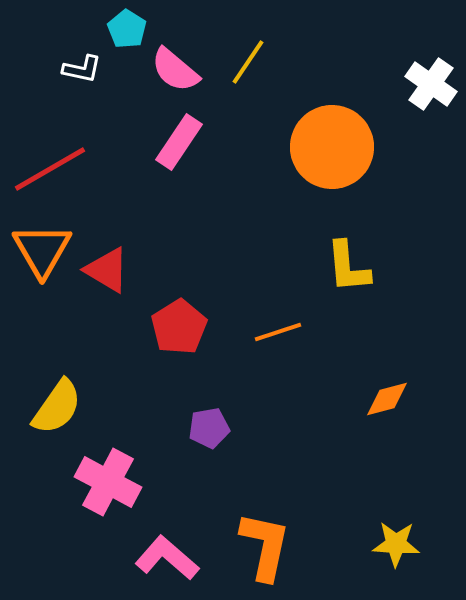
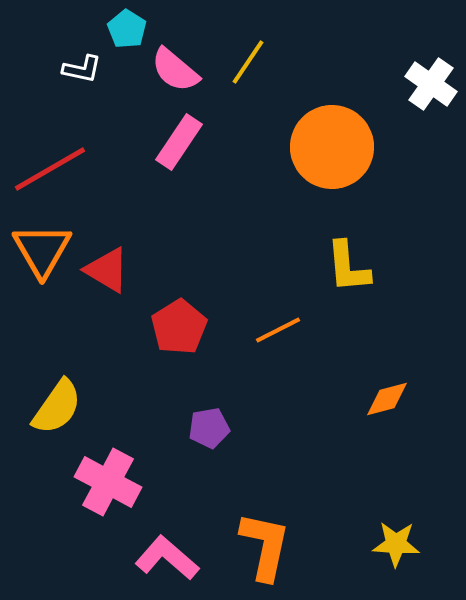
orange line: moved 2 px up; rotated 9 degrees counterclockwise
